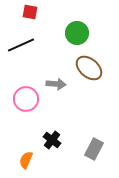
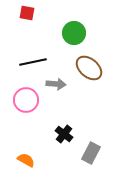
red square: moved 3 px left, 1 px down
green circle: moved 3 px left
black line: moved 12 px right, 17 px down; rotated 12 degrees clockwise
pink circle: moved 1 px down
black cross: moved 12 px right, 6 px up
gray rectangle: moved 3 px left, 4 px down
orange semicircle: rotated 96 degrees clockwise
